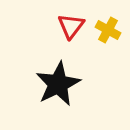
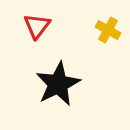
red triangle: moved 34 px left
